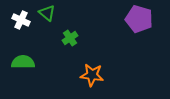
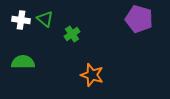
green triangle: moved 2 px left, 6 px down
white cross: rotated 18 degrees counterclockwise
green cross: moved 2 px right, 4 px up
orange star: rotated 10 degrees clockwise
